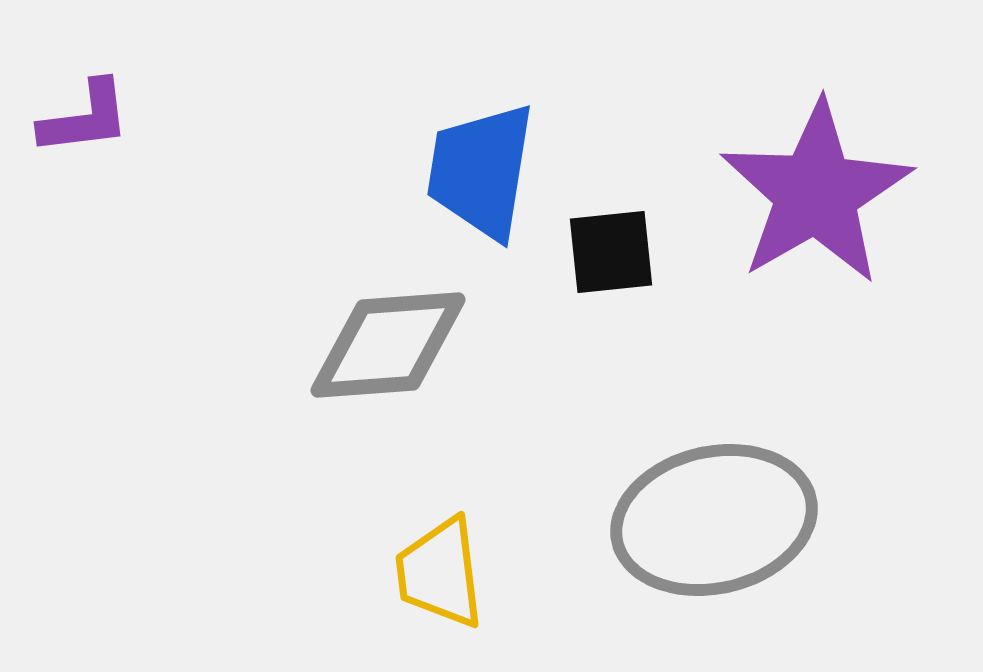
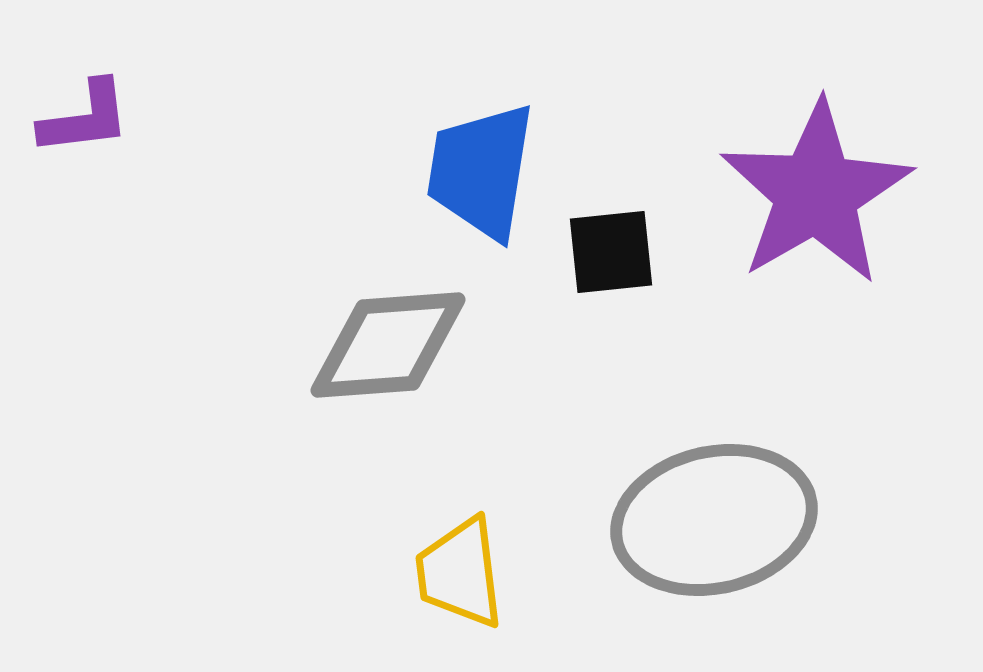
yellow trapezoid: moved 20 px right
